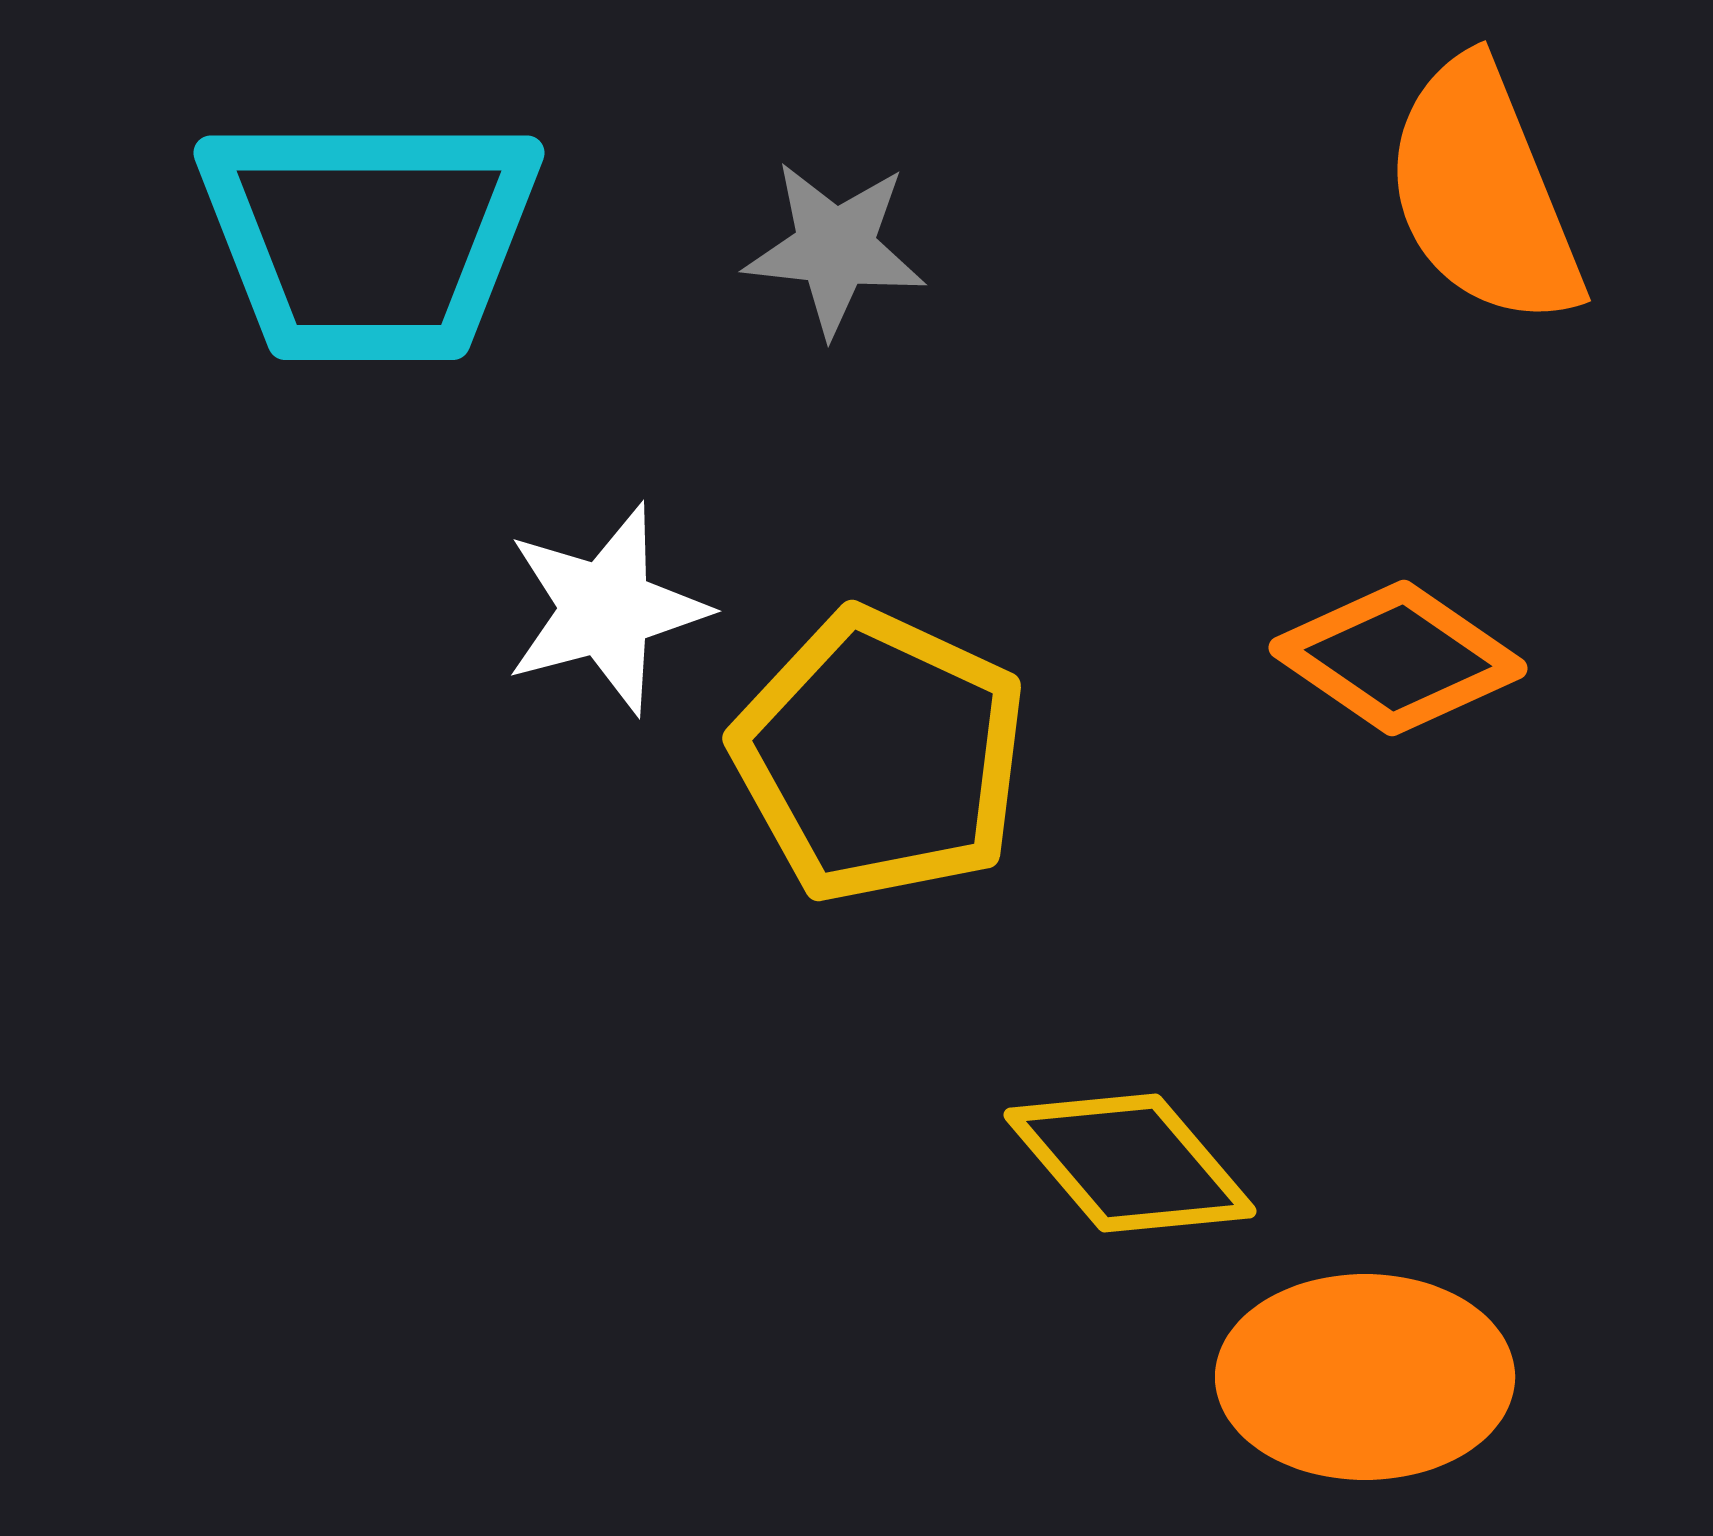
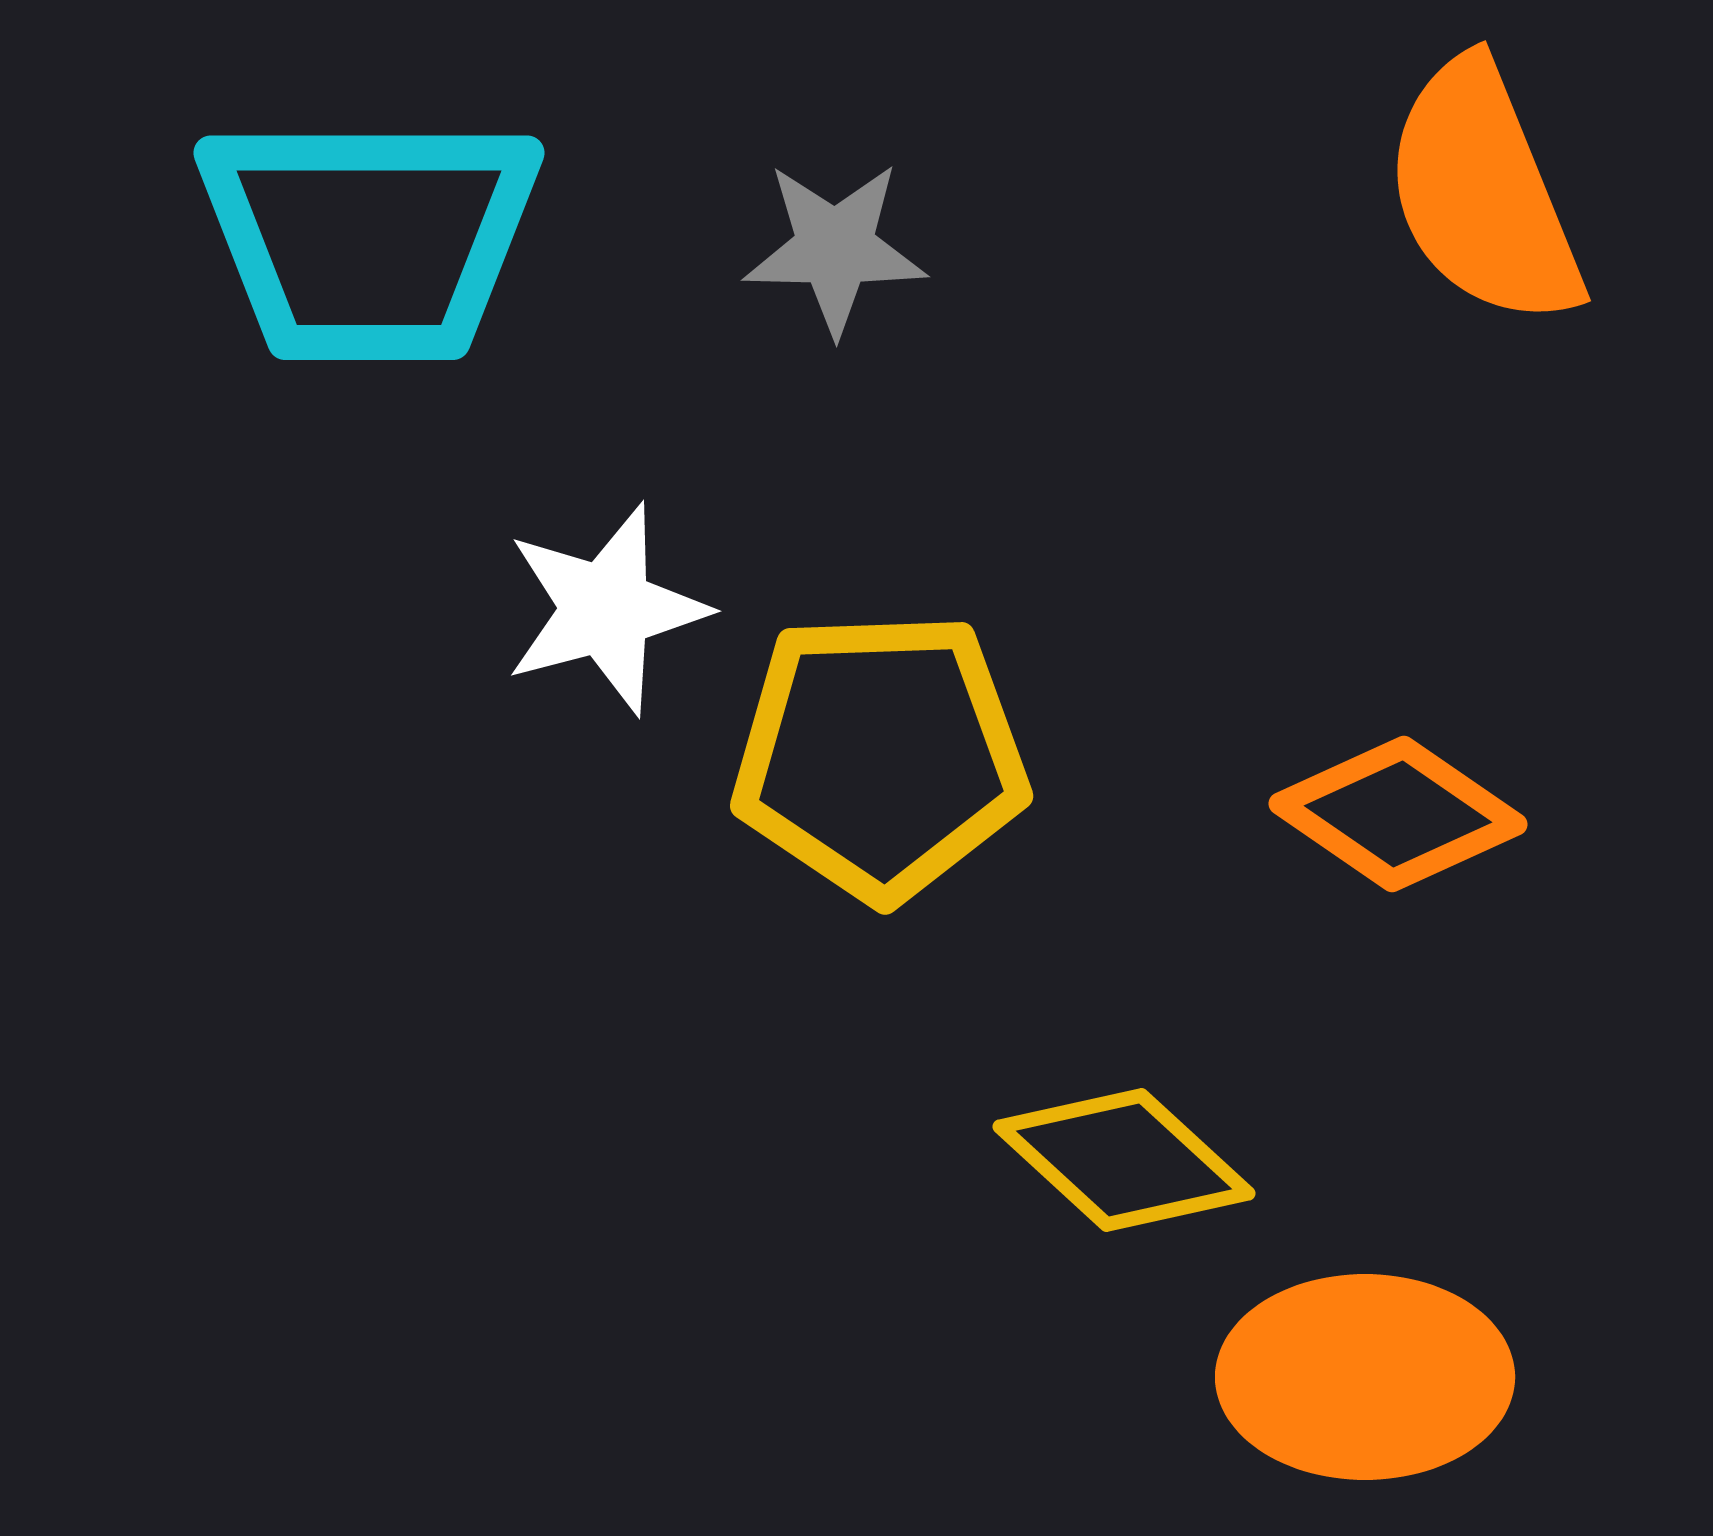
gray star: rotated 5 degrees counterclockwise
orange diamond: moved 156 px down
yellow pentagon: rotated 27 degrees counterclockwise
yellow diamond: moved 6 px left, 3 px up; rotated 7 degrees counterclockwise
